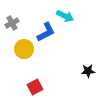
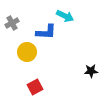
blue L-shape: rotated 30 degrees clockwise
yellow circle: moved 3 px right, 3 px down
black star: moved 3 px right
